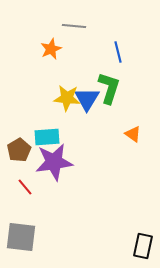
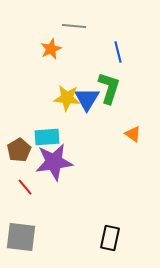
black rectangle: moved 33 px left, 8 px up
